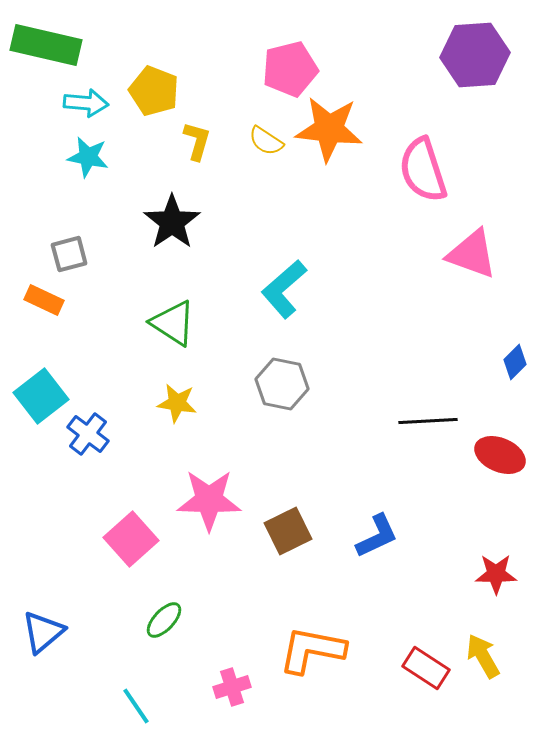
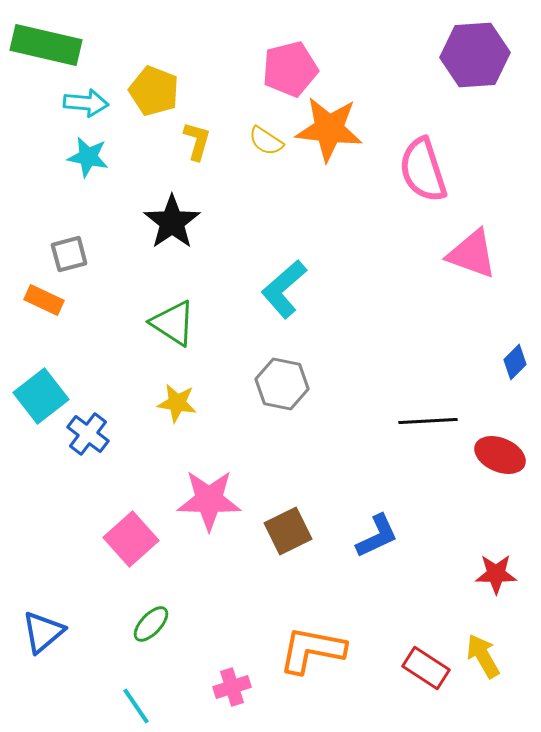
green ellipse: moved 13 px left, 4 px down
